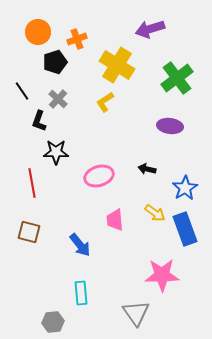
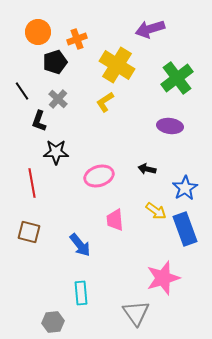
yellow arrow: moved 1 px right, 2 px up
pink star: moved 1 px right, 3 px down; rotated 16 degrees counterclockwise
